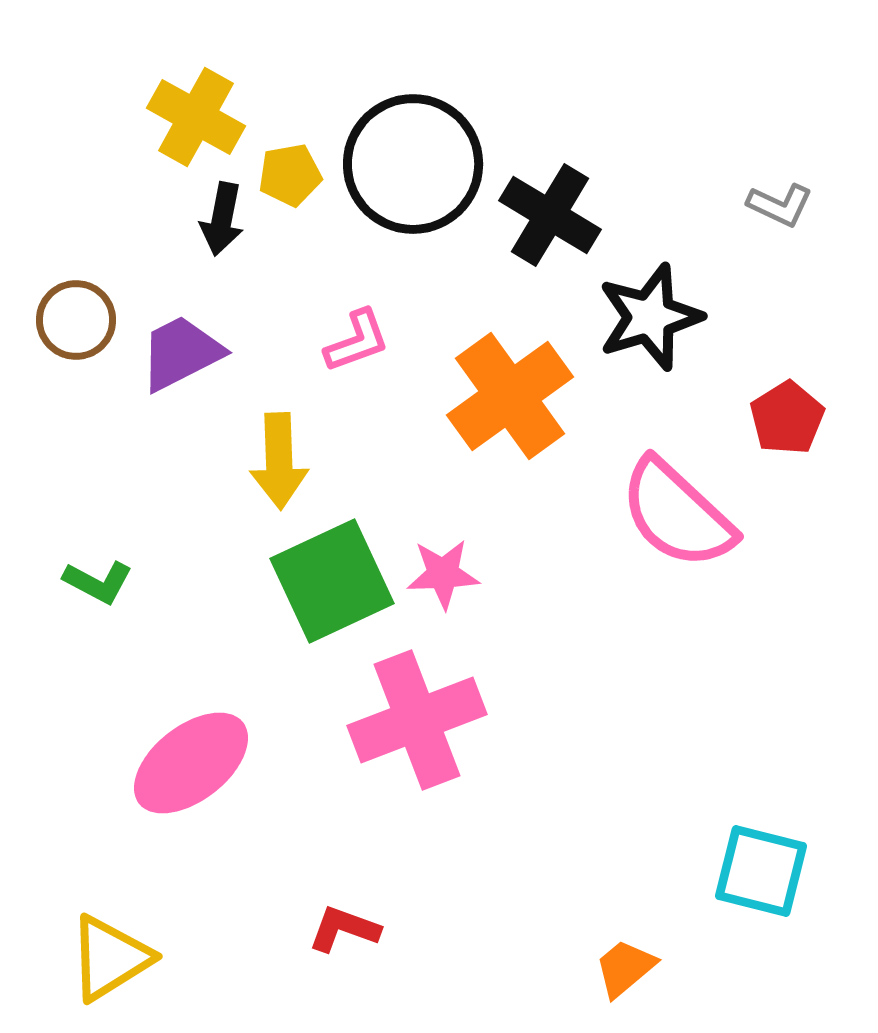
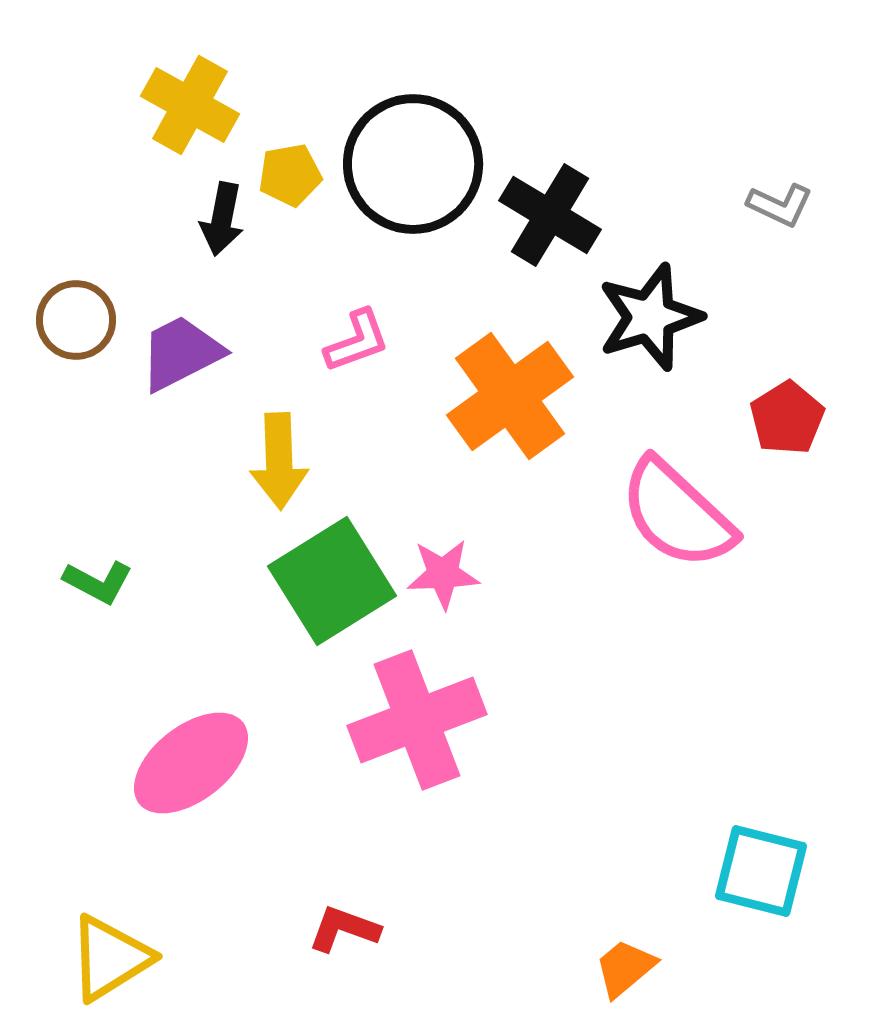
yellow cross: moved 6 px left, 12 px up
green square: rotated 7 degrees counterclockwise
